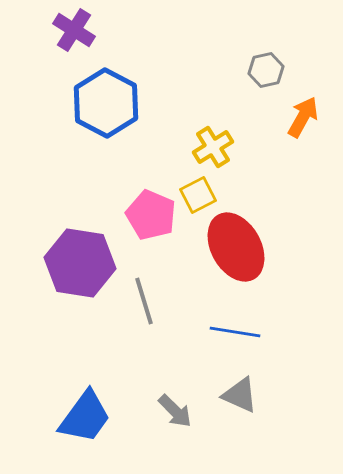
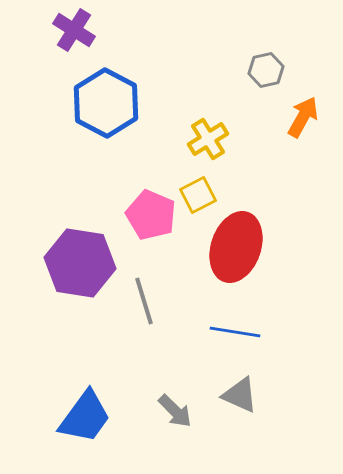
yellow cross: moved 5 px left, 8 px up
red ellipse: rotated 48 degrees clockwise
